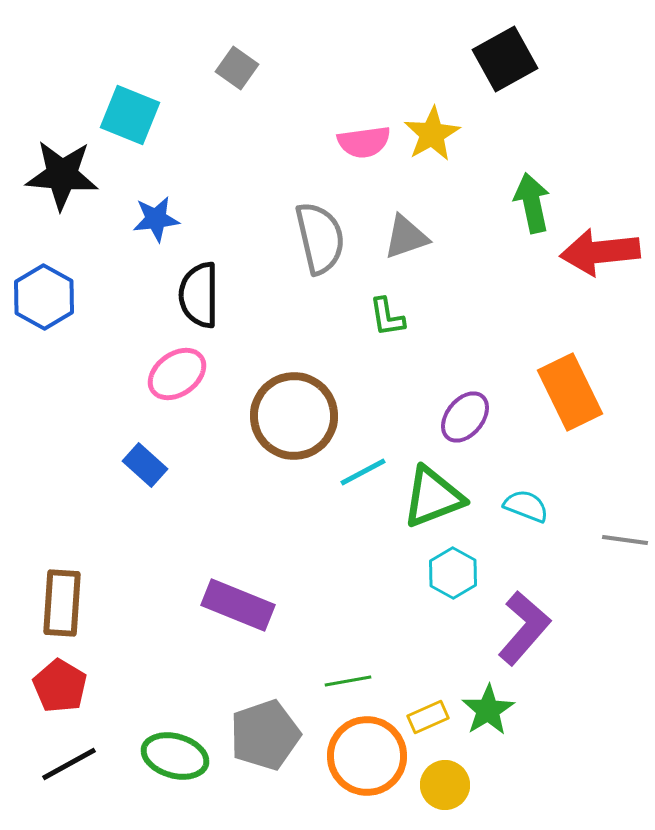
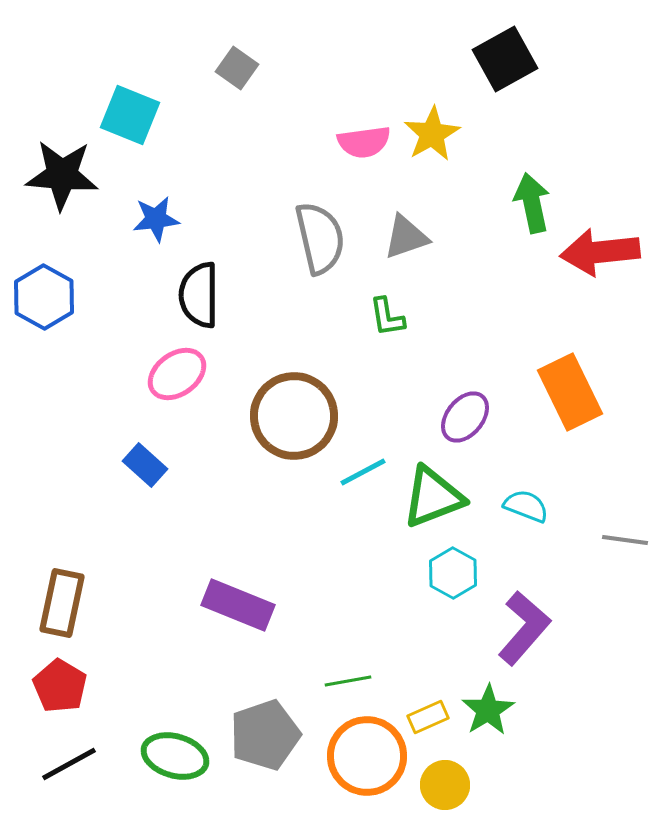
brown rectangle: rotated 8 degrees clockwise
